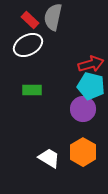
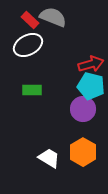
gray semicircle: rotated 100 degrees clockwise
